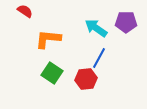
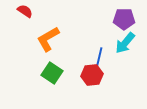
purple pentagon: moved 2 px left, 3 px up
cyan arrow: moved 29 px right, 15 px down; rotated 85 degrees counterclockwise
orange L-shape: rotated 36 degrees counterclockwise
blue line: rotated 15 degrees counterclockwise
red hexagon: moved 6 px right, 4 px up
